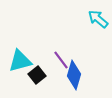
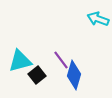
cyan arrow: rotated 20 degrees counterclockwise
